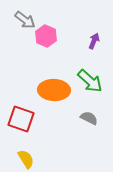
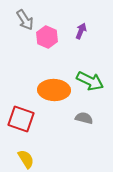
gray arrow: rotated 20 degrees clockwise
pink hexagon: moved 1 px right, 1 px down
purple arrow: moved 13 px left, 10 px up
green arrow: rotated 16 degrees counterclockwise
gray semicircle: moved 5 px left; rotated 12 degrees counterclockwise
